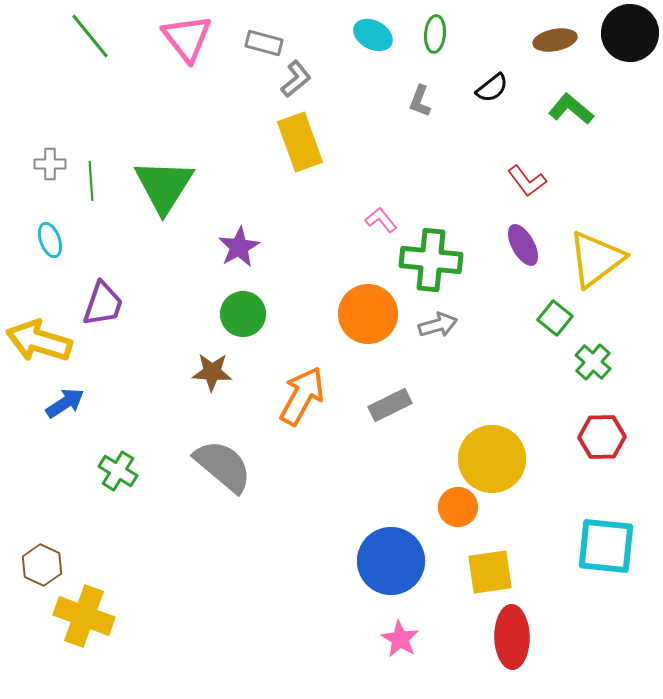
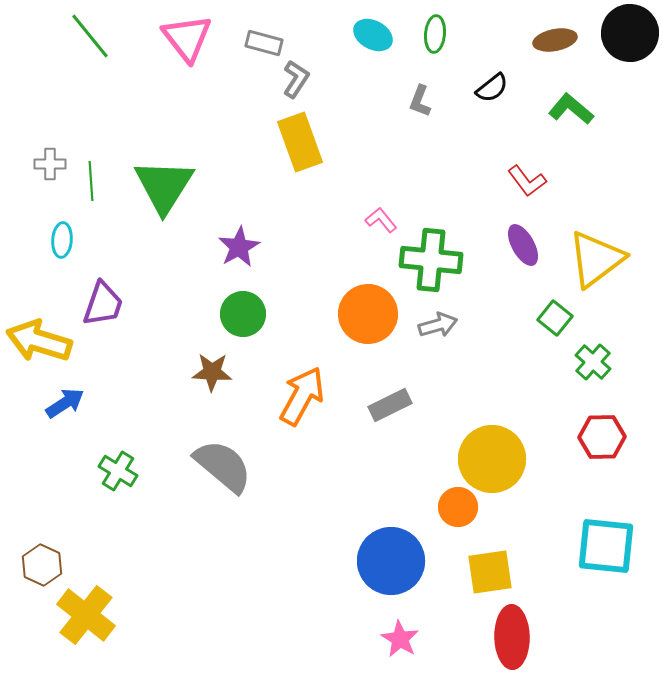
gray L-shape at (296, 79): rotated 18 degrees counterclockwise
cyan ellipse at (50, 240): moved 12 px right; rotated 24 degrees clockwise
yellow cross at (84, 616): moved 2 px right, 1 px up; rotated 18 degrees clockwise
